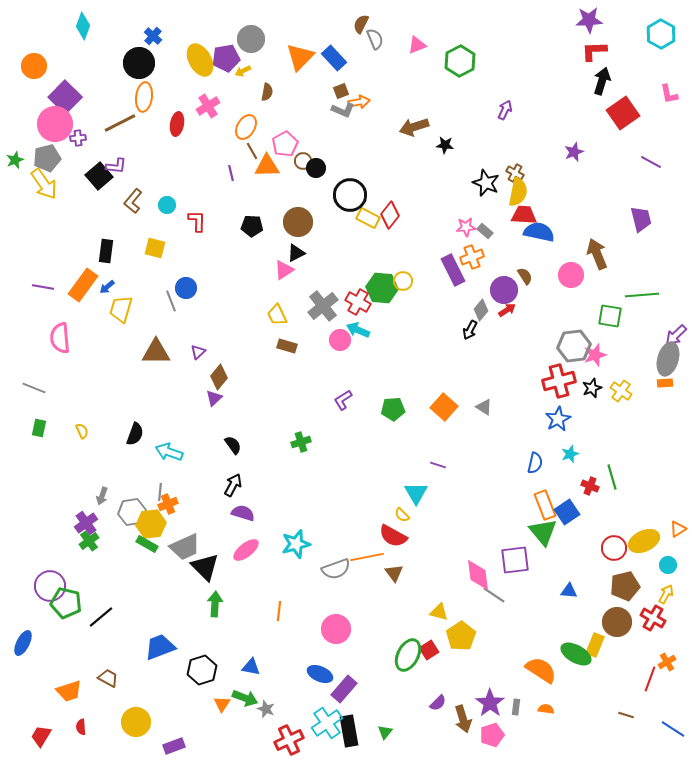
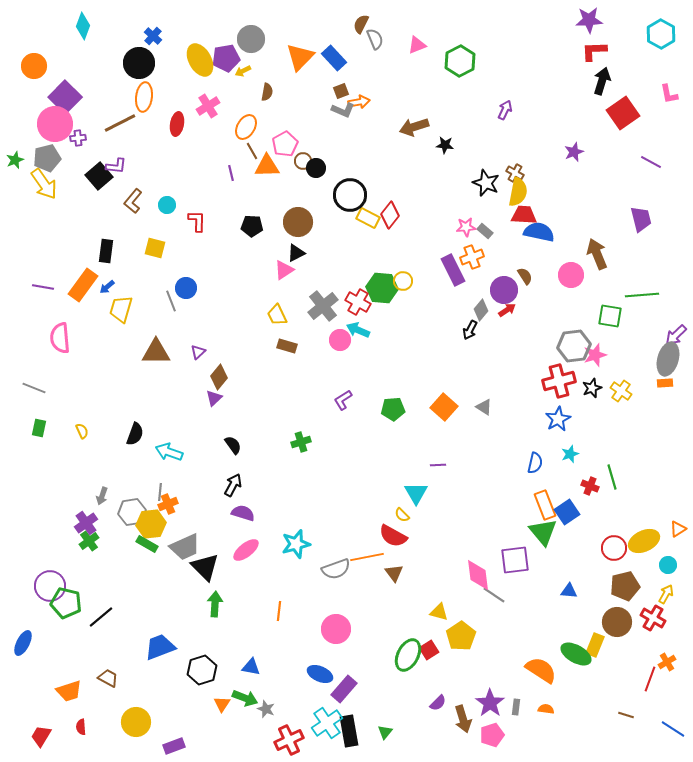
purple line at (438, 465): rotated 21 degrees counterclockwise
